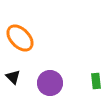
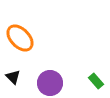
green rectangle: rotated 35 degrees counterclockwise
